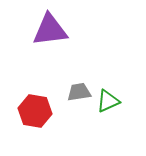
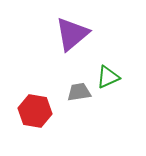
purple triangle: moved 22 px right, 4 px down; rotated 33 degrees counterclockwise
green triangle: moved 24 px up
